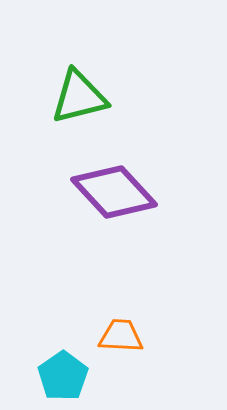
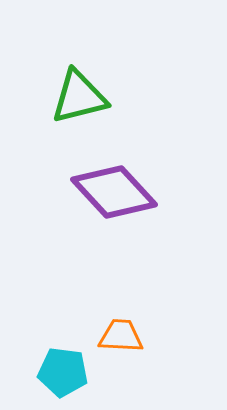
cyan pentagon: moved 4 px up; rotated 30 degrees counterclockwise
